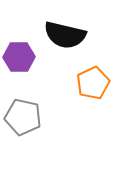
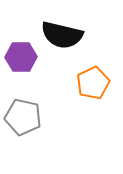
black semicircle: moved 3 px left
purple hexagon: moved 2 px right
